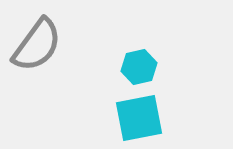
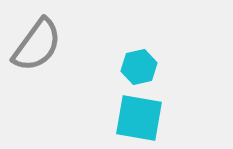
cyan square: rotated 21 degrees clockwise
